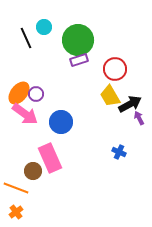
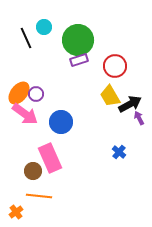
red circle: moved 3 px up
blue cross: rotated 16 degrees clockwise
orange line: moved 23 px right, 8 px down; rotated 15 degrees counterclockwise
